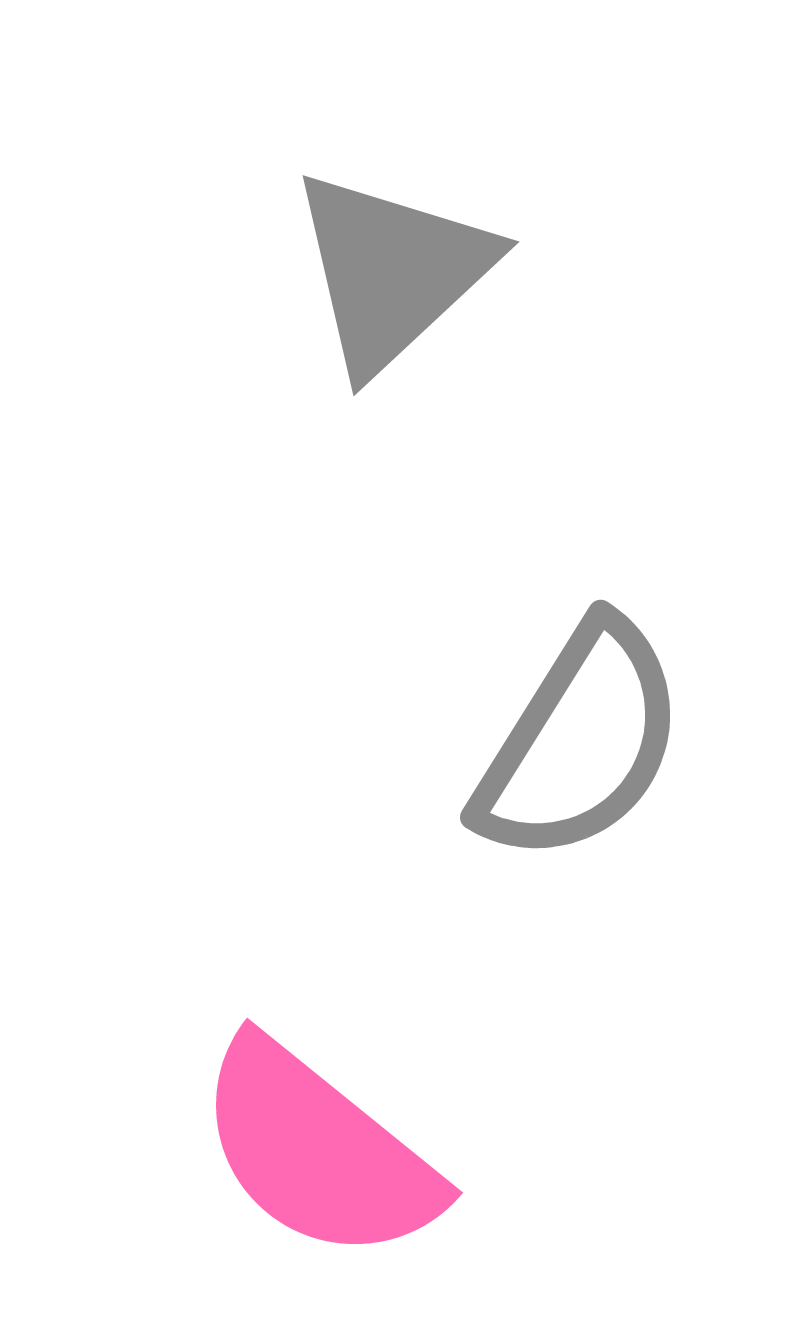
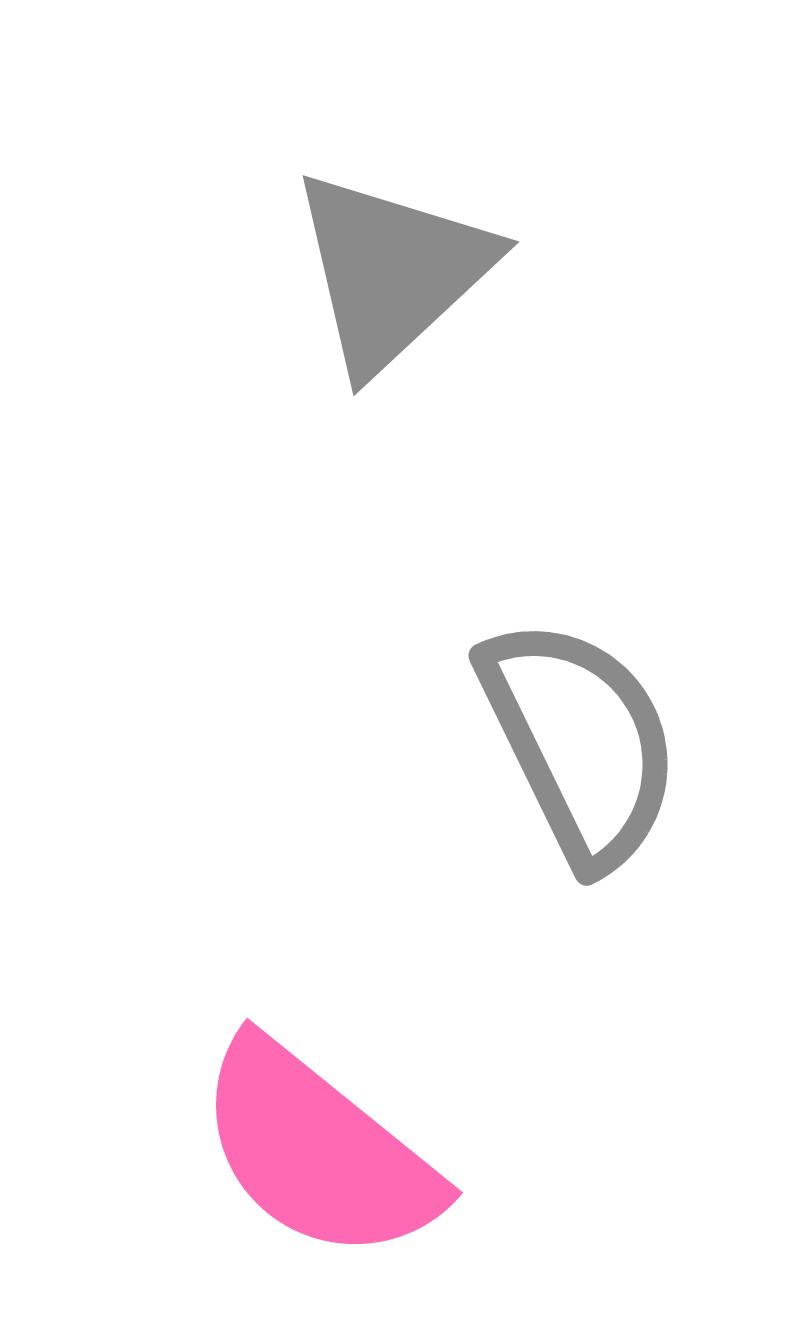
gray semicircle: rotated 58 degrees counterclockwise
